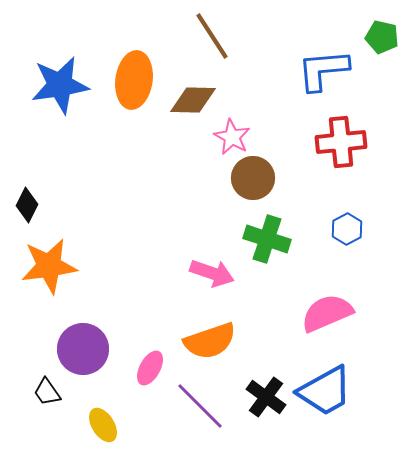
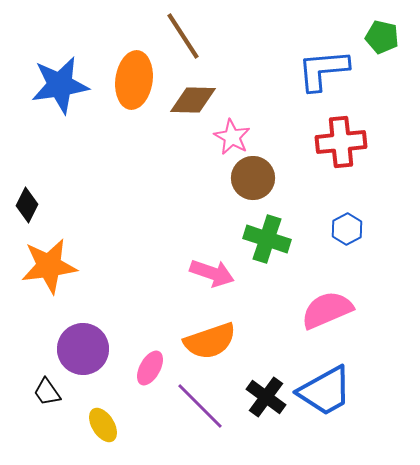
brown line: moved 29 px left
pink semicircle: moved 3 px up
